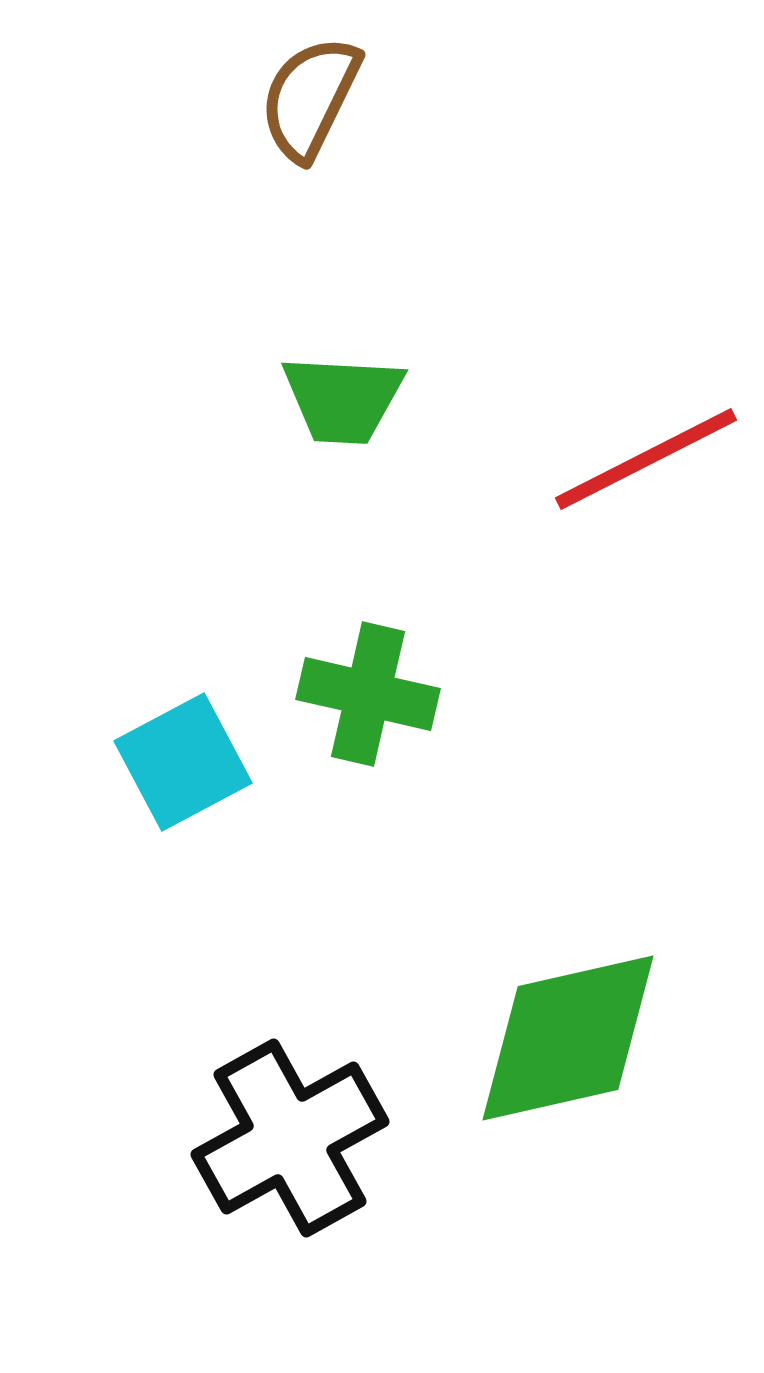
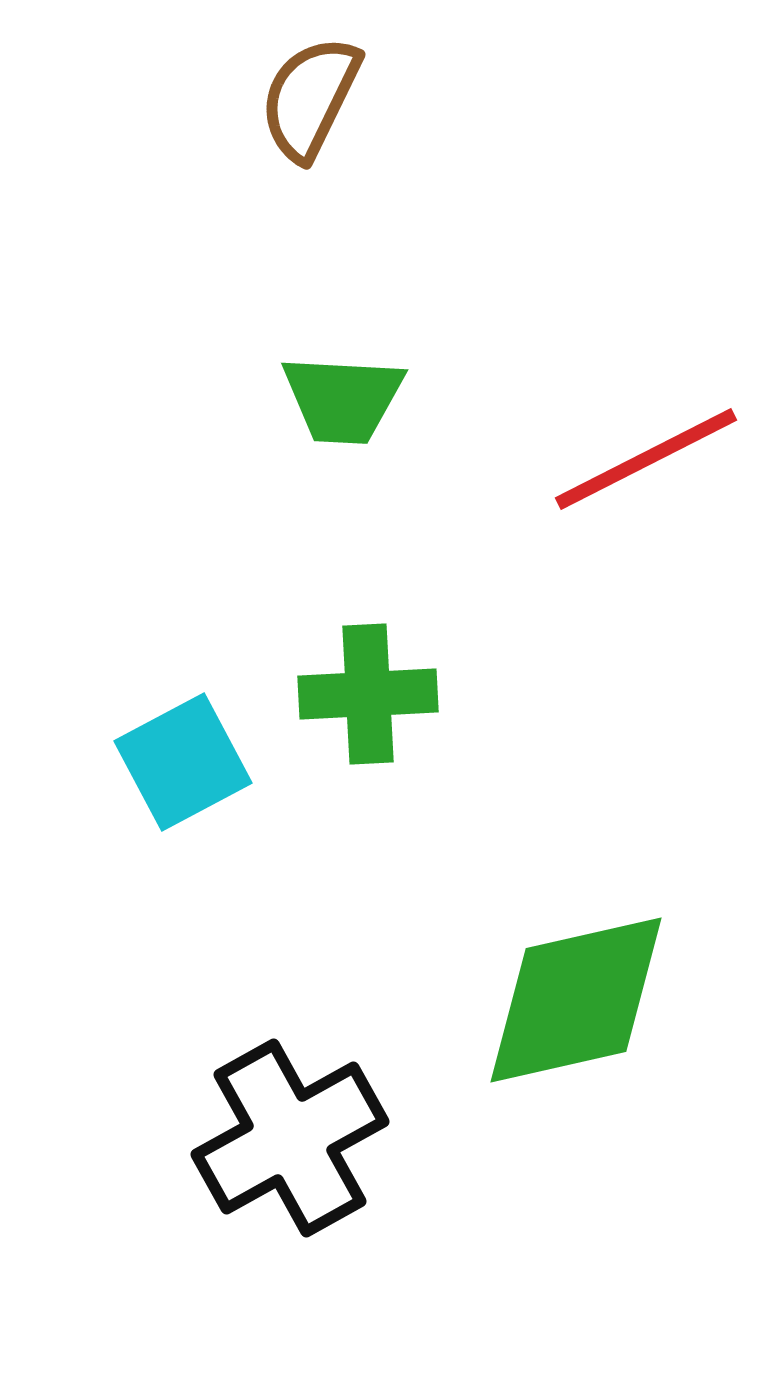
green cross: rotated 16 degrees counterclockwise
green diamond: moved 8 px right, 38 px up
